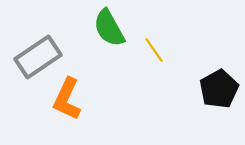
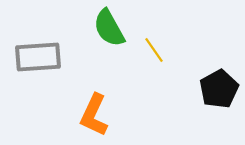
gray rectangle: rotated 30 degrees clockwise
orange L-shape: moved 27 px right, 16 px down
